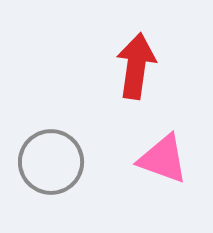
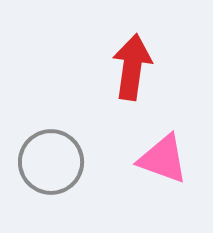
red arrow: moved 4 px left, 1 px down
